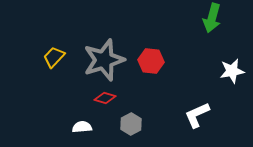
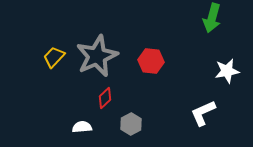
gray star: moved 7 px left, 4 px up; rotated 6 degrees counterclockwise
white star: moved 5 px left
red diamond: rotated 60 degrees counterclockwise
white L-shape: moved 6 px right, 2 px up
